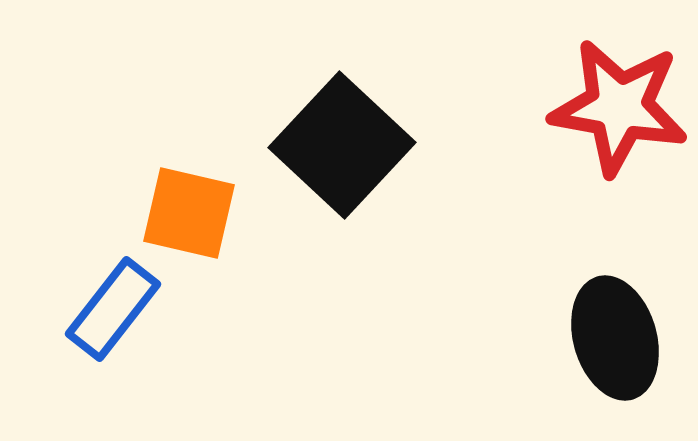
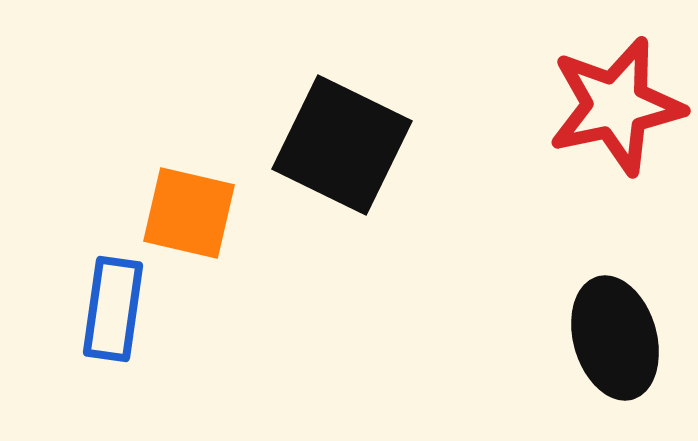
red star: moved 3 px left, 1 px up; rotated 22 degrees counterclockwise
black square: rotated 17 degrees counterclockwise
blue rectangle: rotated 30 degrees counterclockwise
